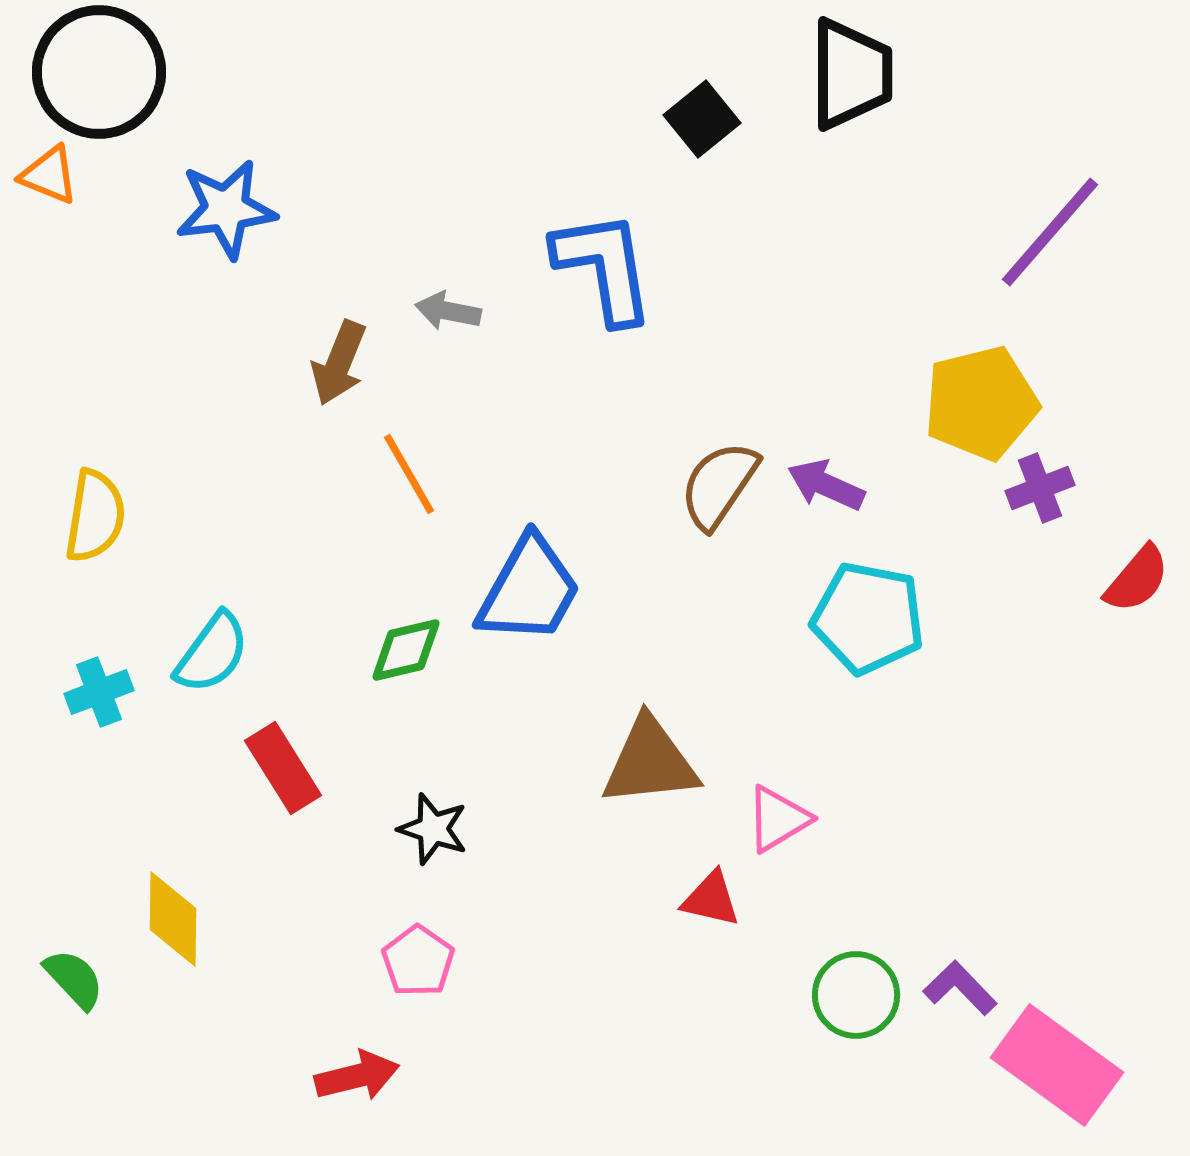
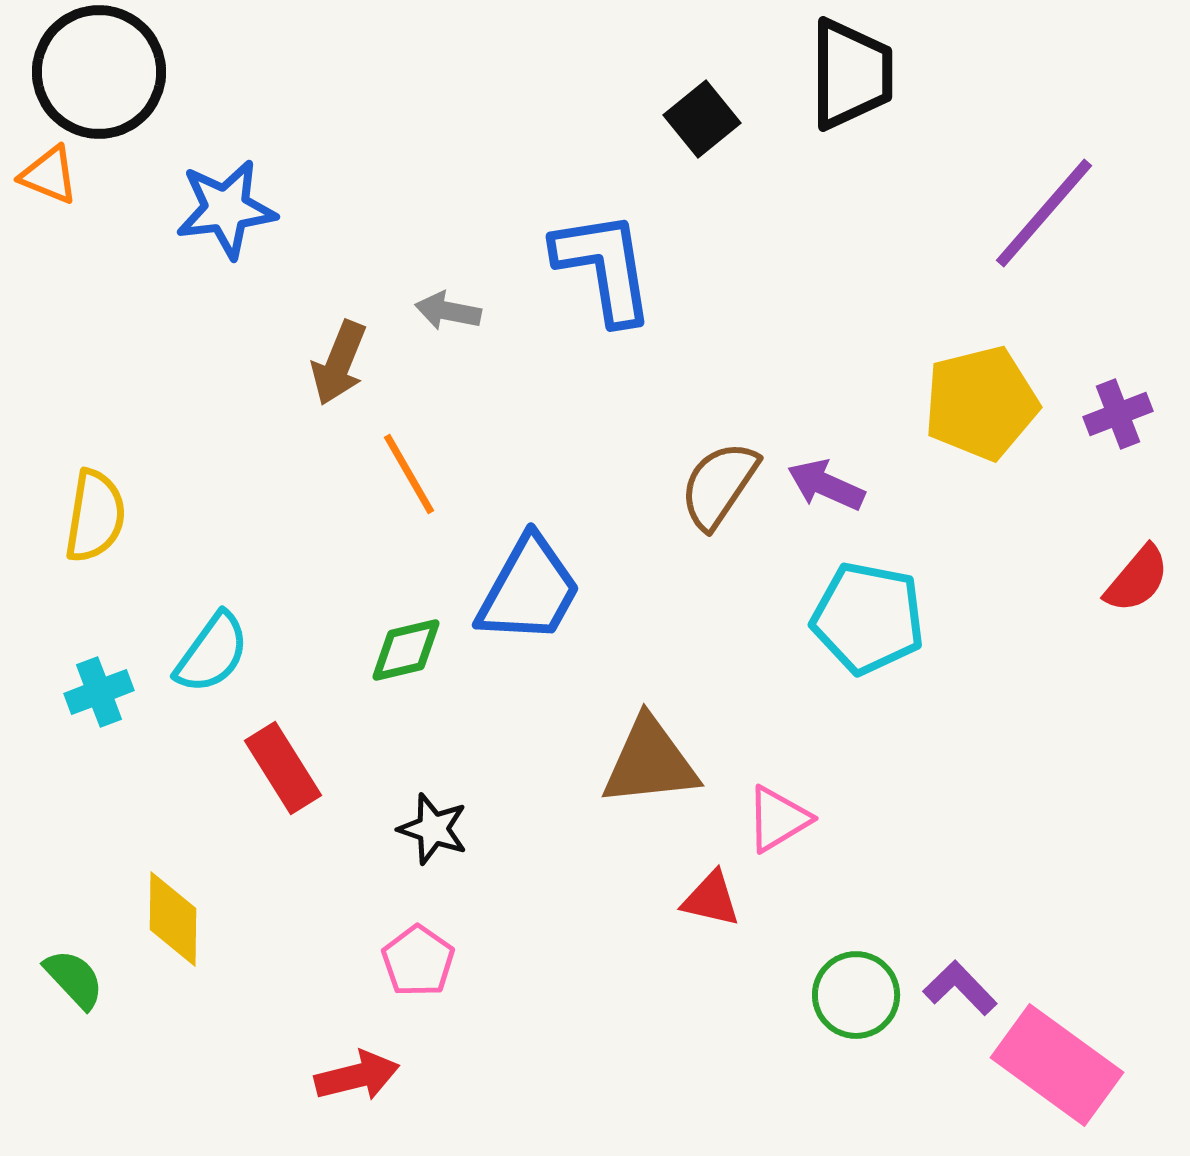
purple line: moved 6 px left, 19 px up
purple cross: moved 78 px right, 74 px up
